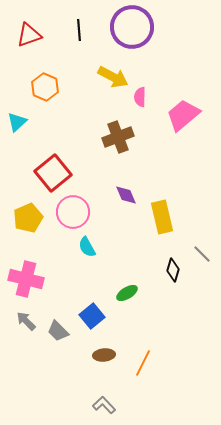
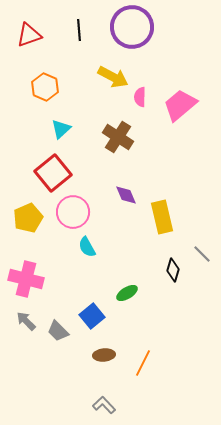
pink trapezoid: moved 3 px left, 10 px up
cyan triangle: moved 44 px right, 7 px down
brown cross: rotated 36 degrees counterclockwise
